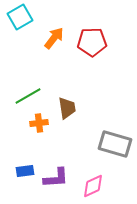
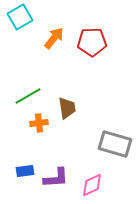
pink diamond: moved 1 px left, 1 px up
